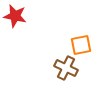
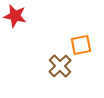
brown cross: moved 6 px left, 2 px up; rotated 20 degrees clockwise
